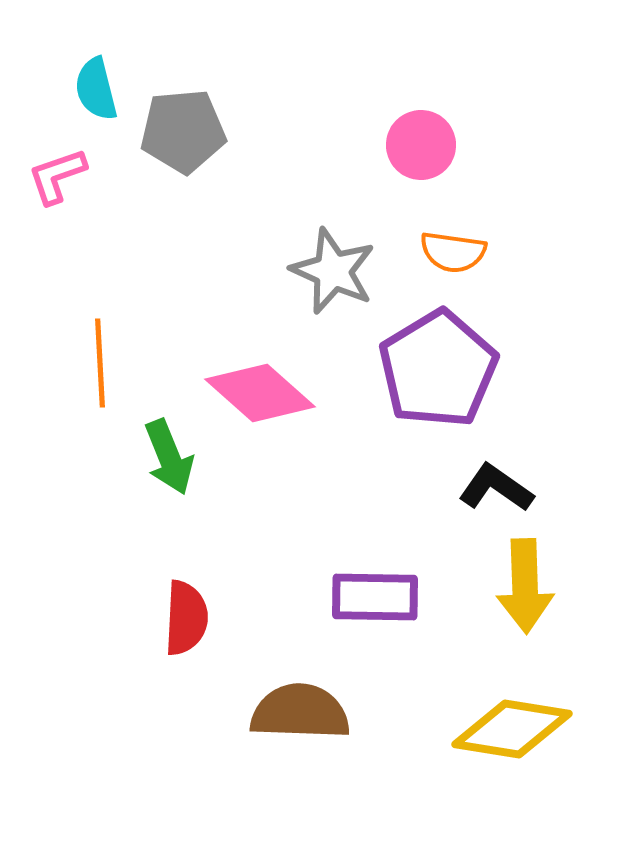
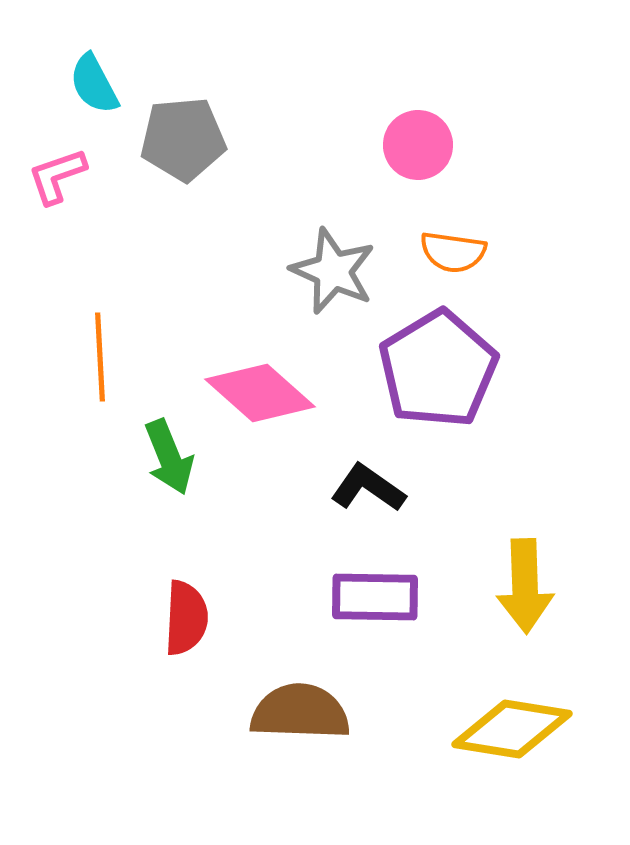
cyan semicircle: moved 2 px left, 5 px up; rotated 14 degrees counterclockwise
gray pentagon: moved 8 px down
pink circle: moved 3 px left
orange line: moved 6 px up
black L-shape: moved 128 px left
